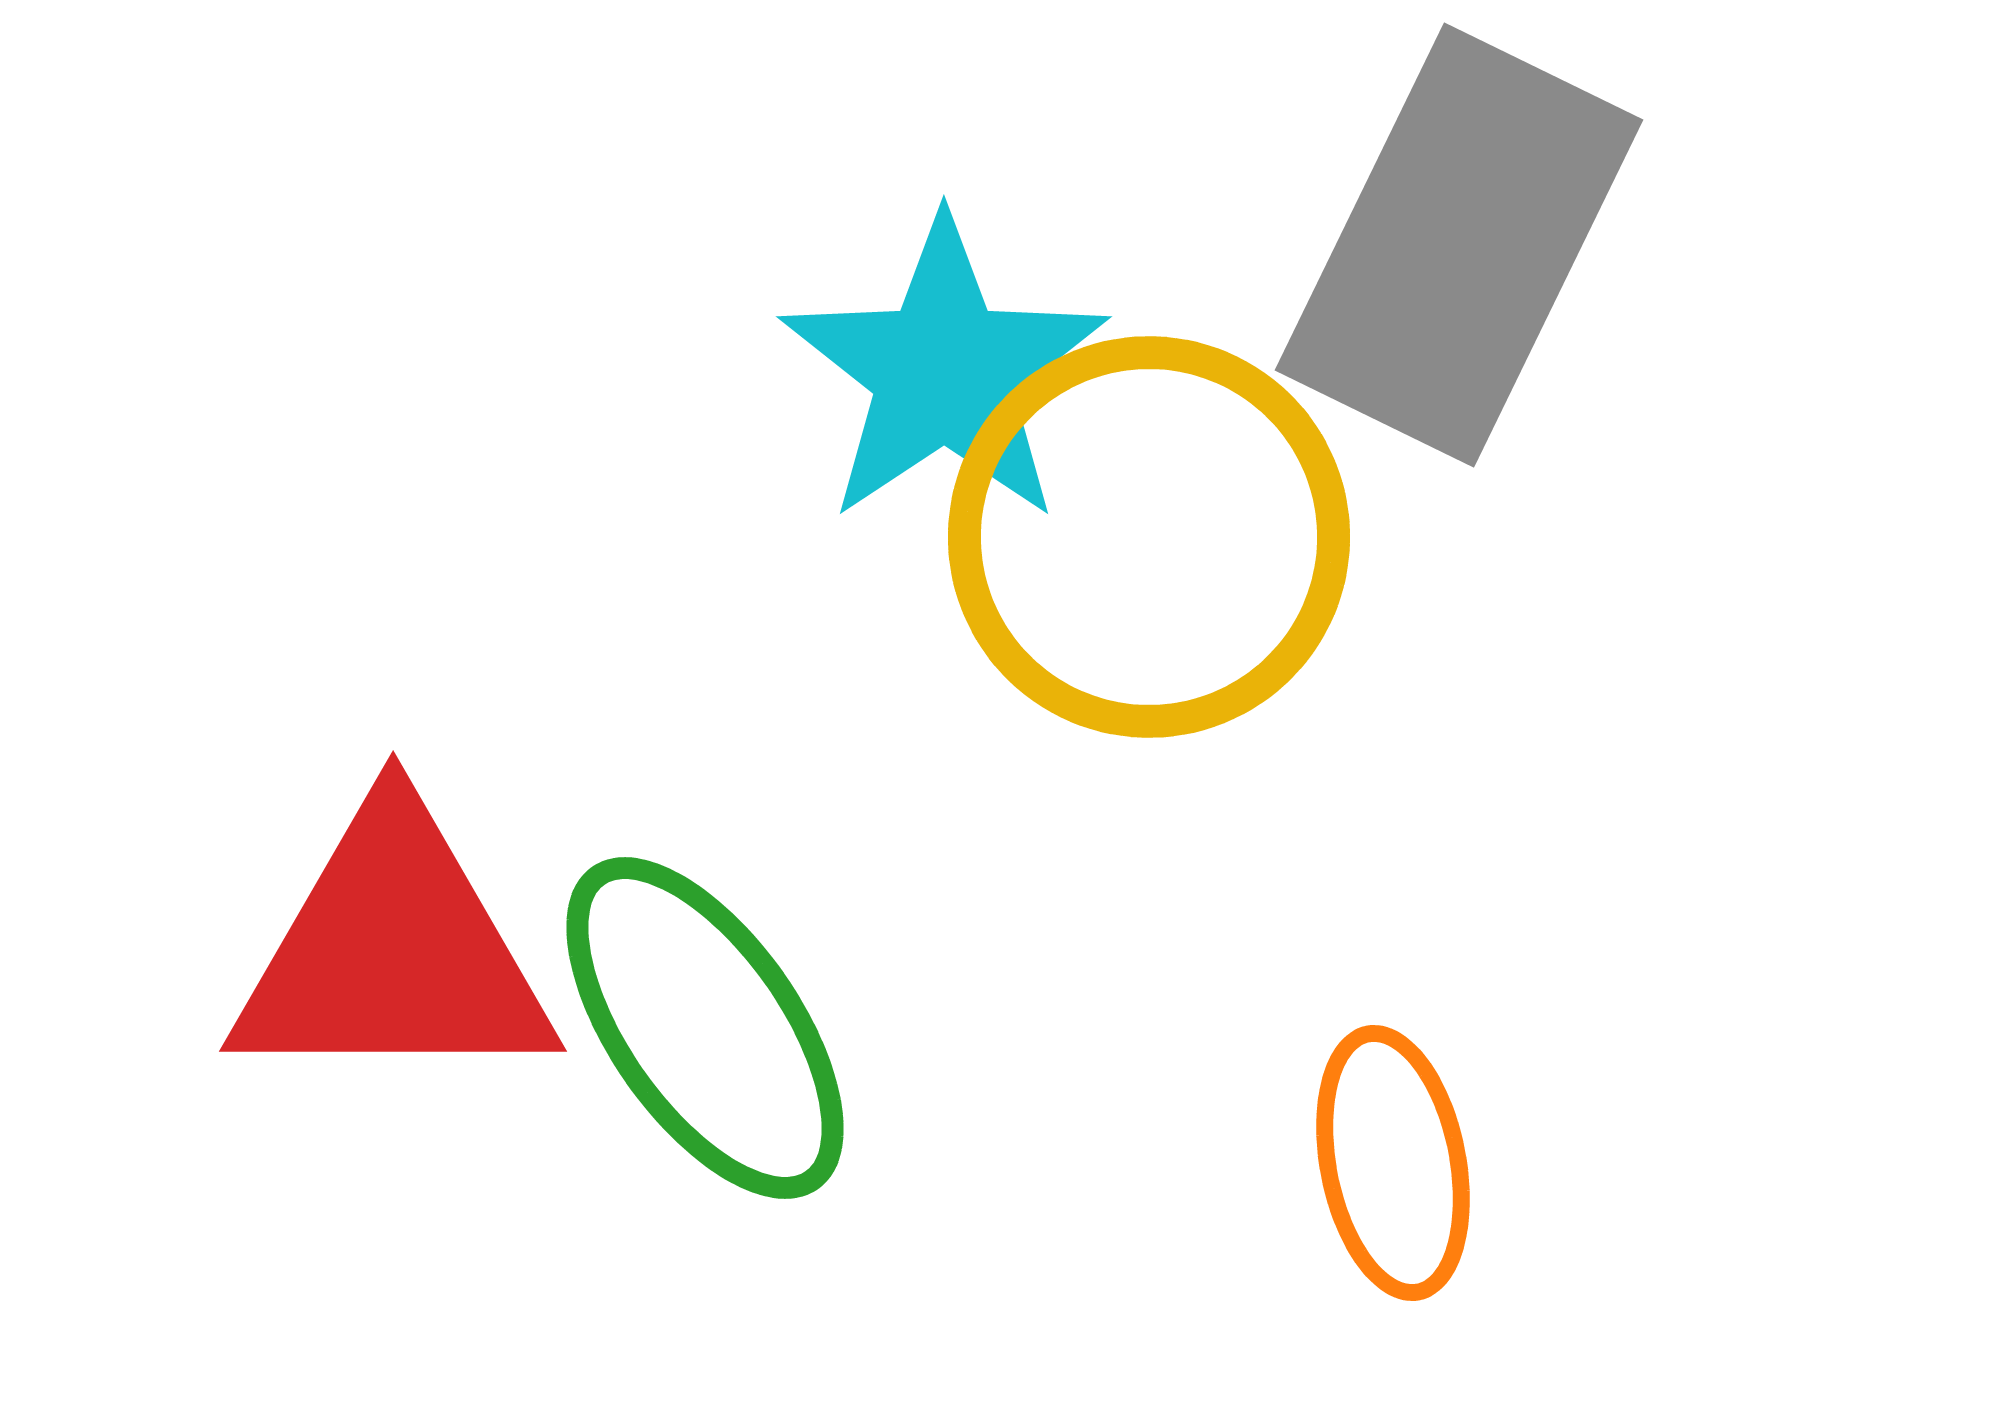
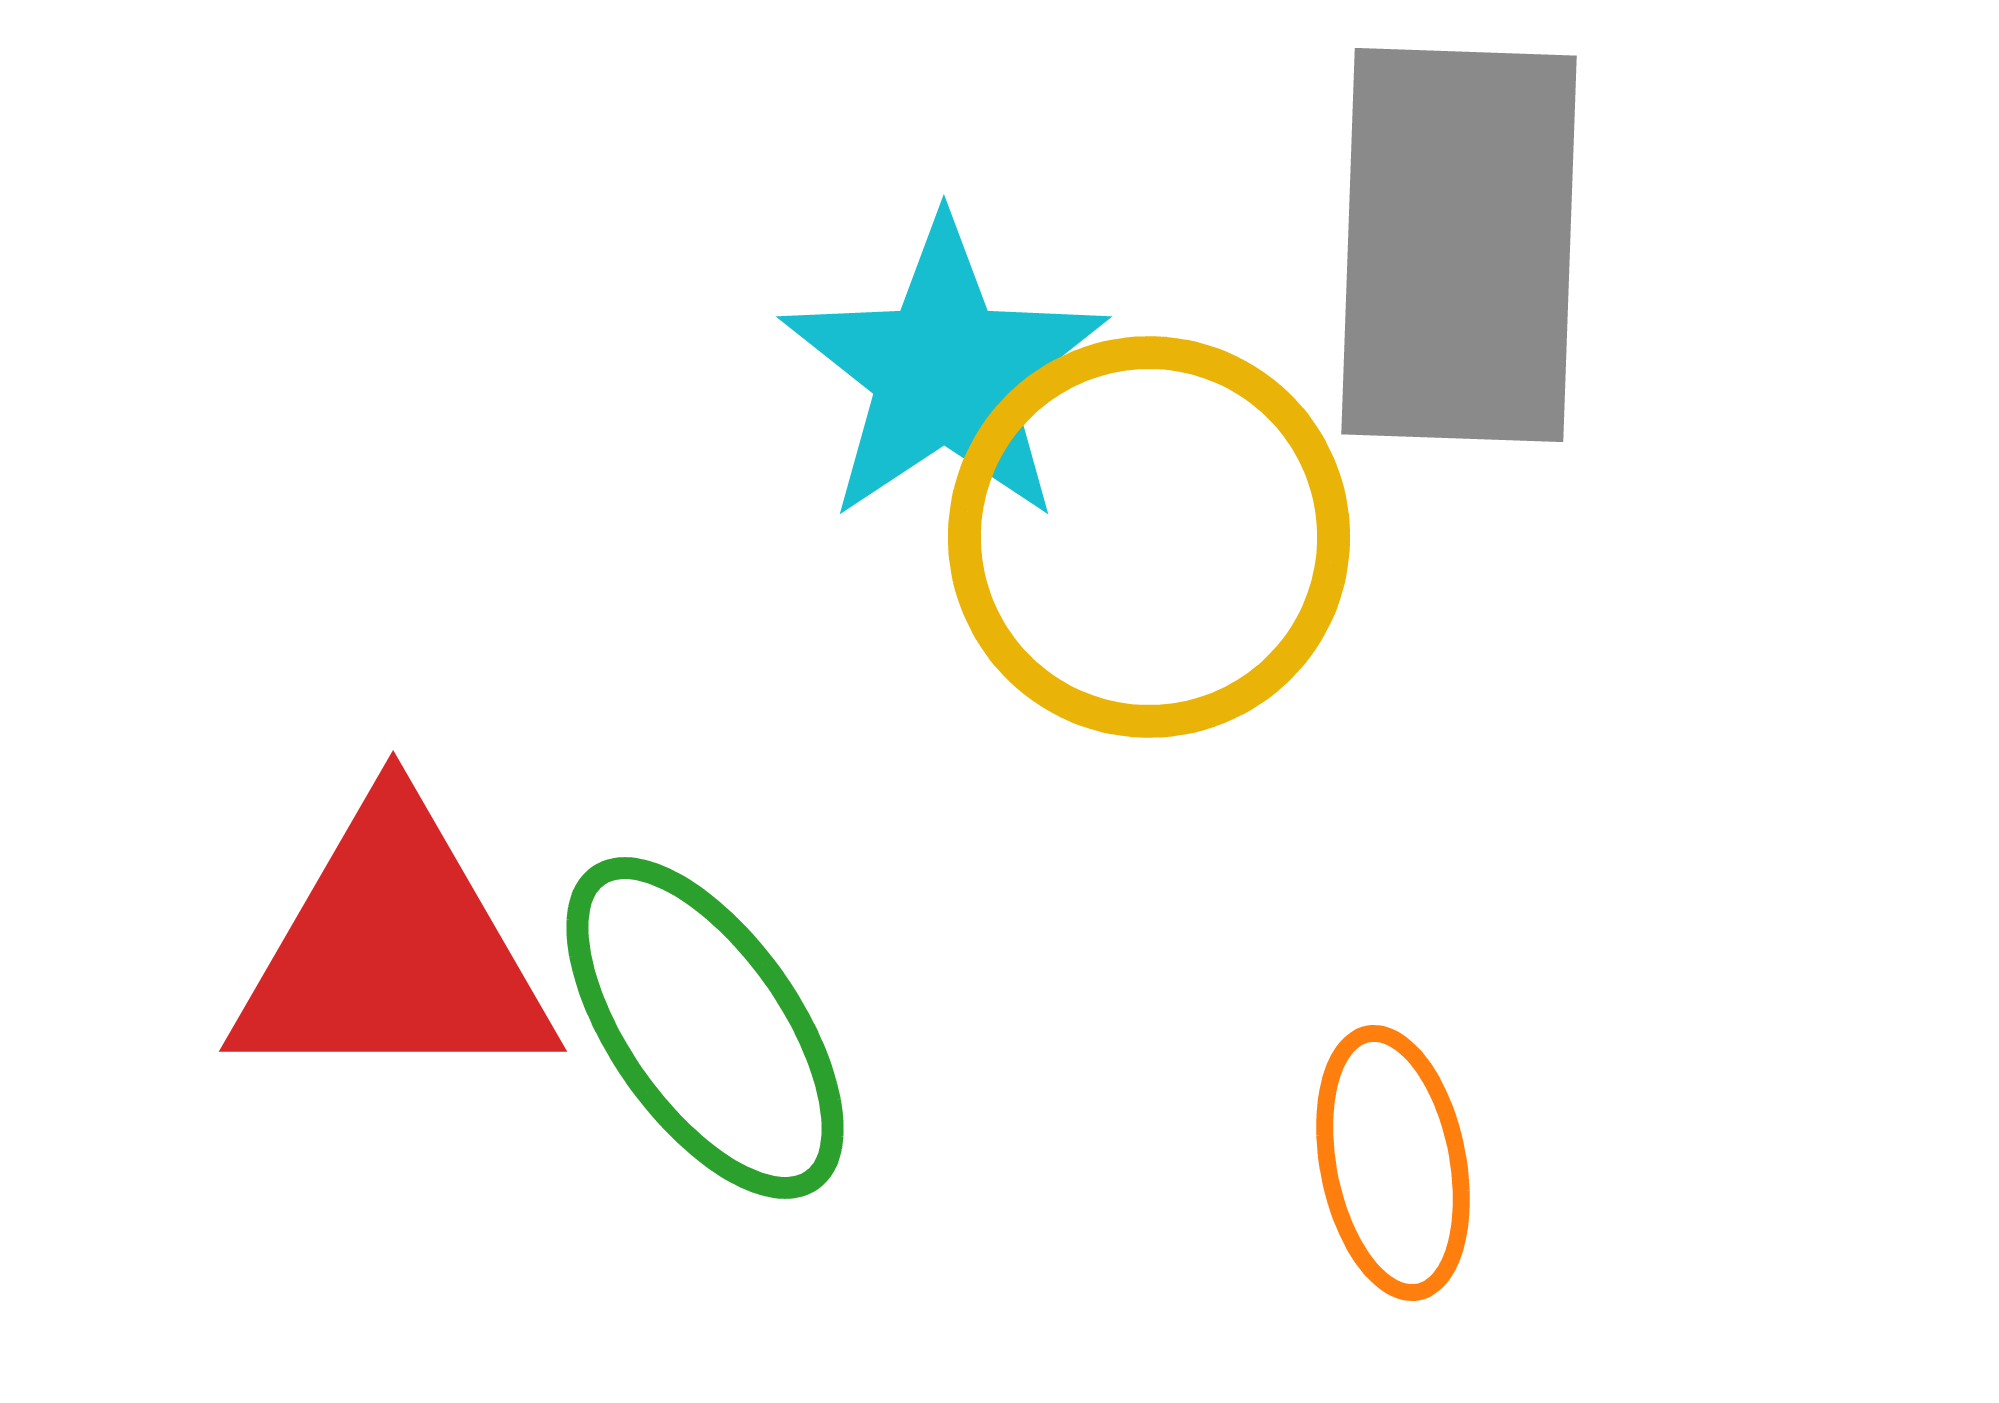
gray rectangle: rotated 24 degrees counterclockwise
